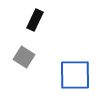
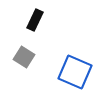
blue square: moved 3 px up; rotated 24 degrees clockwise
